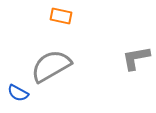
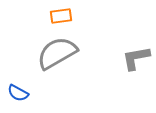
orange rectangle: rotated 20 degrees counterclockwise
gray semicircle: moved 6 px right, 13 px up
